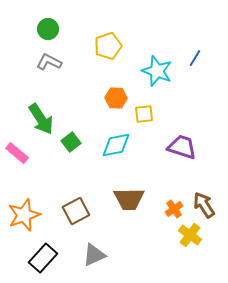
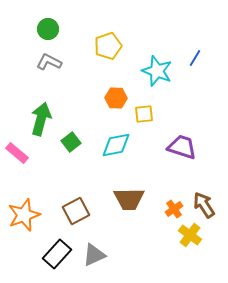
green arrow: rotated 132 degrees counterclockwise
black rectangle: moved 14 px right, 4 px up
